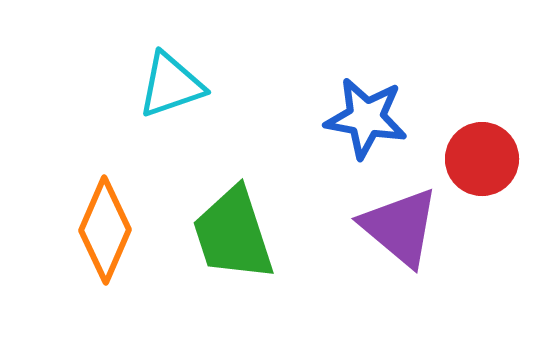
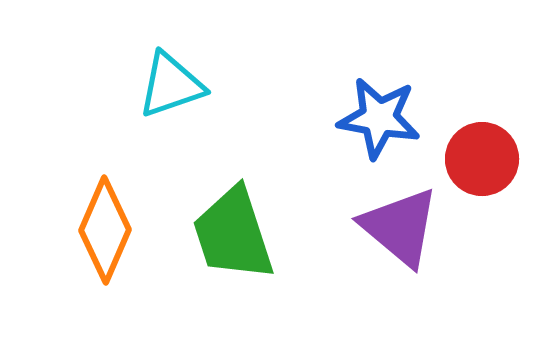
blue star: moved 13 px right
